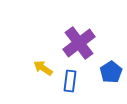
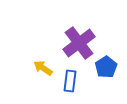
blue pentagon: moved 5 px left, 5 px up
